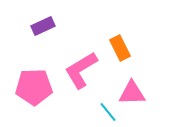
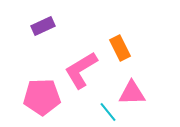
pink pentagon: moved 8 px right, 10 px down
